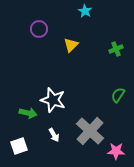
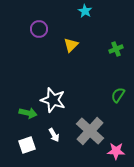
white square: moved 8 px right, 1 px up
